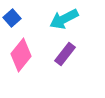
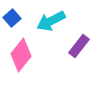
cyan arrow: moved 13 px left, 2 px down
purple rectangle: moved 14 px right, 8 px up
